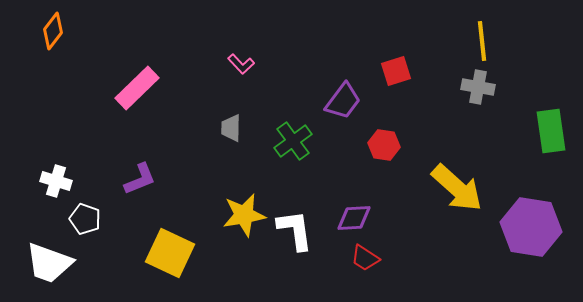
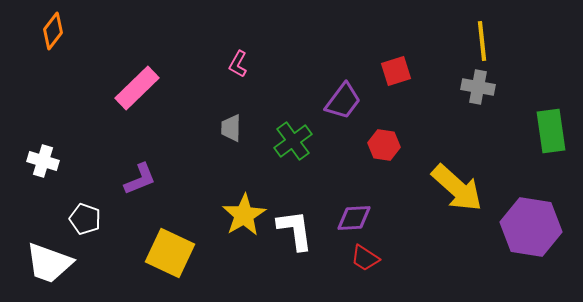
pink L-shape: moved 3 px left; rotated 72 degrees clockwise
white cross: moved 13 px left, 20 px up
yellow star: rotated 21 degrees counterclockwise
